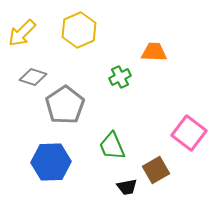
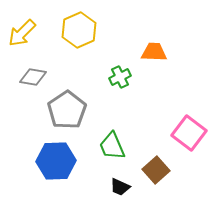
gray diamond: rotated 8 degrees counterclockwise
gray pentagon: moved 2 px right, 5 px down
blue hexagon: moved 5 px right, 1 px up
brown square: rotated 12 degrees counterclockwise
black trapezoid: moved 7 px left; rotated 35 degrees clockwise
